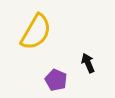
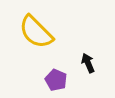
yellow semicircle: rotated 105 degrees clockwise
